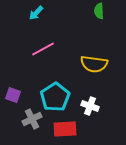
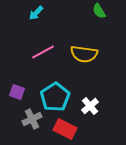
green semicircle: rotated 28 degrees counterclockwise
pink line: moved 3 px down
yellow semicircle: moved 10 px left, 10 px up
purple square: moved 4 px right, 3 px up
white cross: rotated 30 degrees clockwise
red rectangle: rotated 30 degrees clockwise
